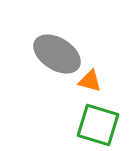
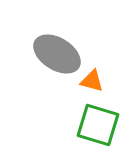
orange triangle: moved 2 px right
